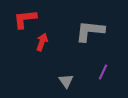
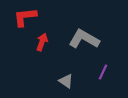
red L-shape: moved 2 px up
gray L-shape: moved 6 px left, 8 px down; rotated 24 degrees clockwise
gray triangle: rotated 21 degrees counterclockwise
